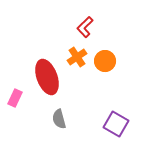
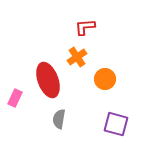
red L-shape: rotated 40 degrees clockwise
orange circle: moved 18 px down
red ellipse: moved 1 px right, 3 px down
gray semicircle: rotated 24 degrees clockwise
purple square: rotated 15 degrees counterclockwise
